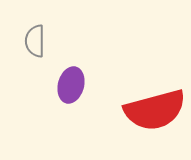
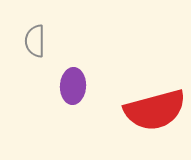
purple ellipse: moved 2 px right, 1 px down; rotated 12 degrees counterclockwise
